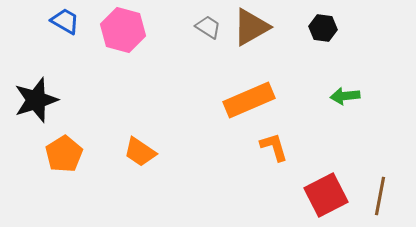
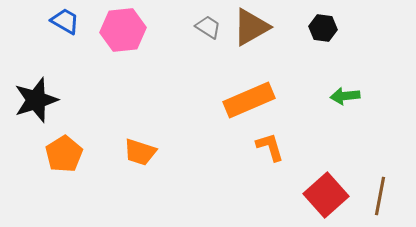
pink hexagon: rotated 21 degrees counterclockwise
orange L-shape: moved 4 px left
orange trapezoid: rotated 16 degrees counterclockwise
red square: rotated 15 degrees counterclockwise
